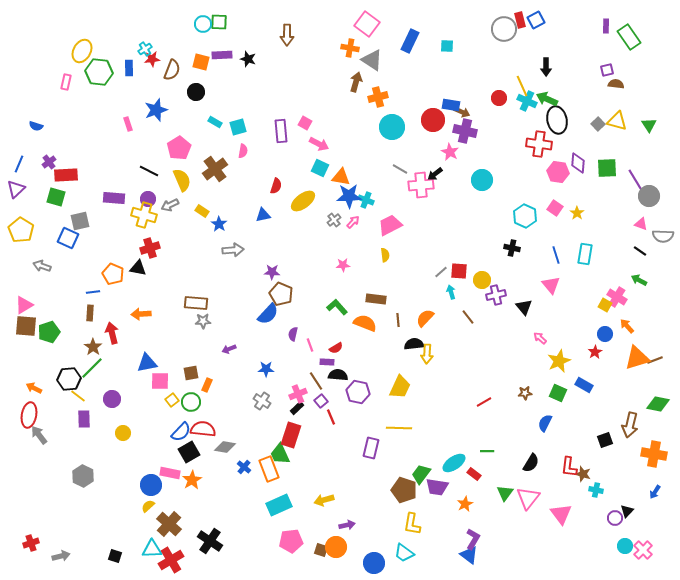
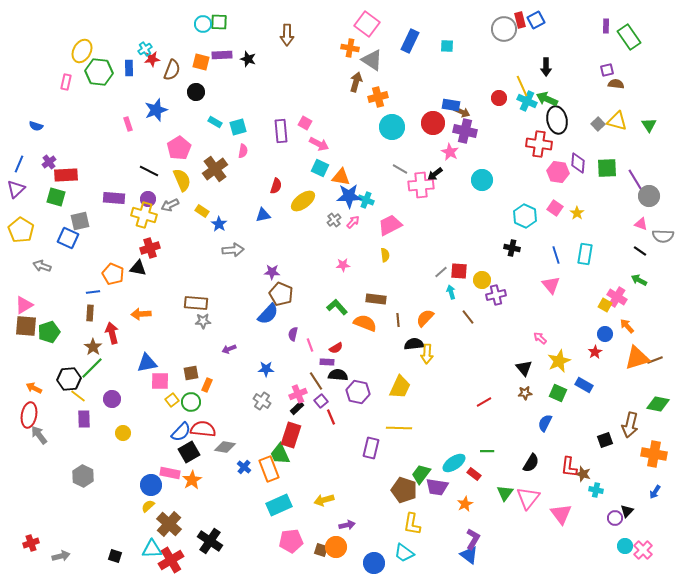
red circle at (433, 120): moved 3 px down
black triangle at (524, 307): moved 61 px down
